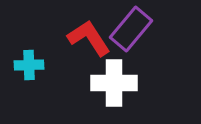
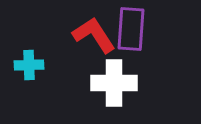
purple rectangle: rotated 36 degrees counterclockwise
red L-shape: moved 5 px right, 3 px up
